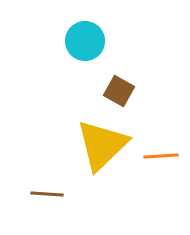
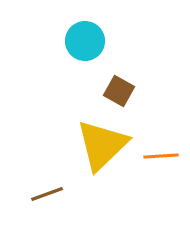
brown line: rotated 24 degrees counterclockwise
